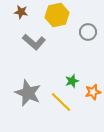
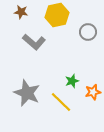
gray star: moved 1 px left
